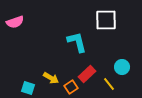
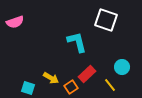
white square: rotated 20 degrees clockwise
yellow line: moved 1 px right, 1 px down
